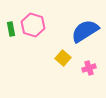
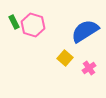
green rectangle: moved 3 px right, 7 px up; rotated 16 degrees counterclockwise
yellow square: moved 2 px right
pink cross: rotated 16 degrees counterclockwise
